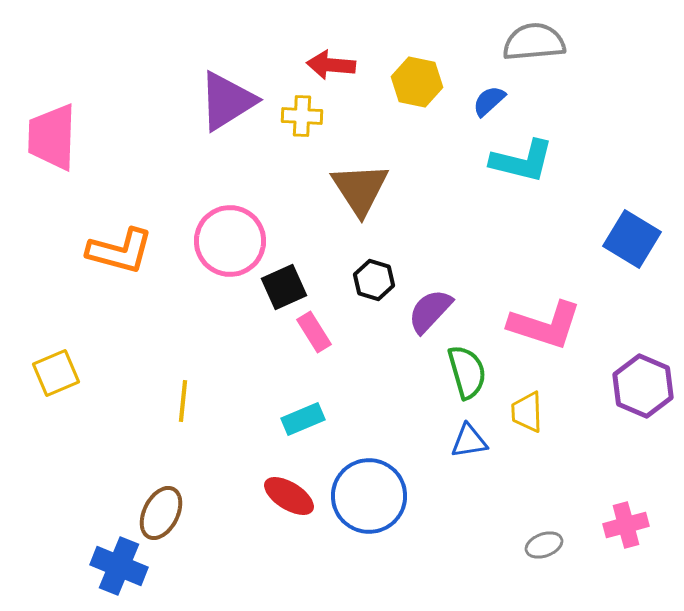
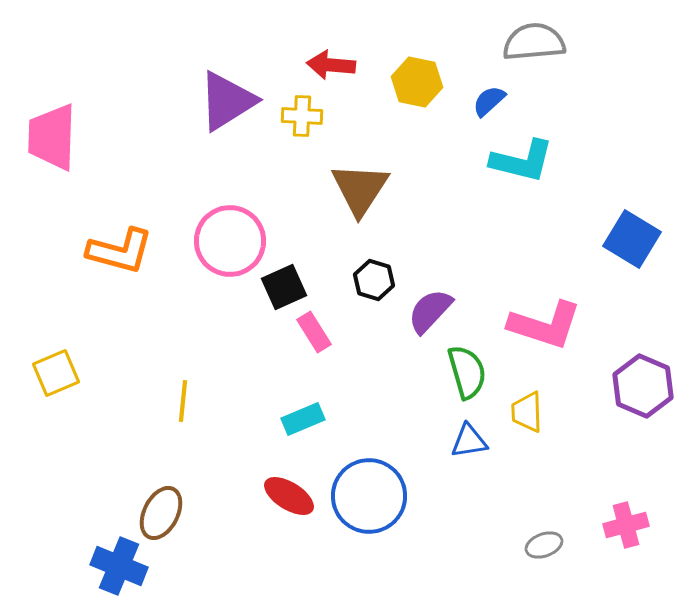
brown triangle: rotated 6 degrees clockwise
